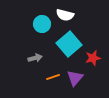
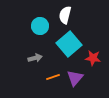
white semicircle: rotated 90 degrees clockwise
cyan circle: moved 2 px left, 2 px down
red star: rotated 21 degrees clockwise
